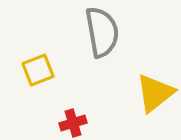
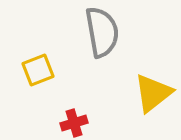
yellow triangle: moved 2 px left
red cross: moved 1 px right
